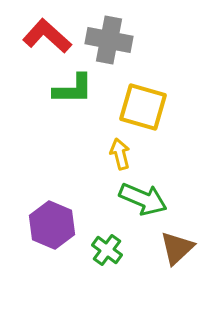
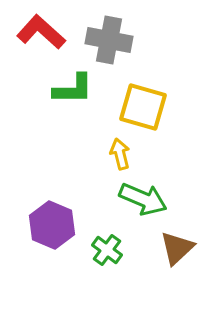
red L-shape: moved 6 px left, 4 px up
